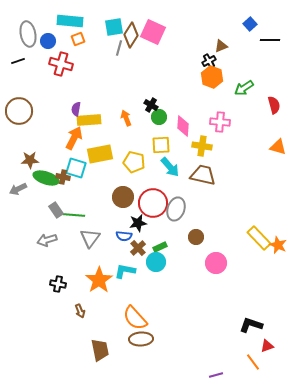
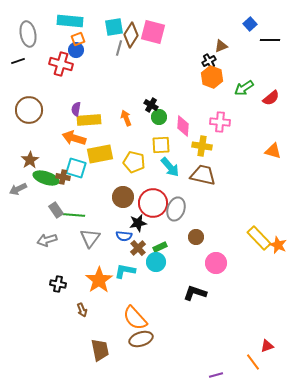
pink square at (153, 32): rotated 10 degrees counterclockwise
blue circle at (48, 41): moved 28 px right, 9 px down
red semicircle at (274, 105): moved 3 px left, 7 px up; rotated 66 degrees clockwise
brown circle at (19, 111): moved 10 px right, 1 px up
orange arrow at (74, 138): rotated 100 degrees counterclockwise
orange triangle at (278, 147): moved 5 px left, 4 px down
brown star at (30, 160): rotated 30 degrees counterclockwise
brown arrow at (80, 311): moved 2 px right, 1 px up
black L-shape at (251, 325): moved 56 px left, 32 px up
brown ellipse at (141, 339): rotated 15 degrees counterclockwise
